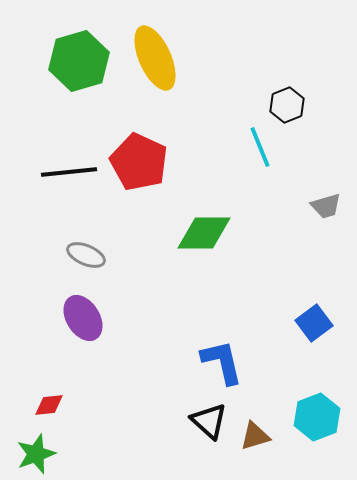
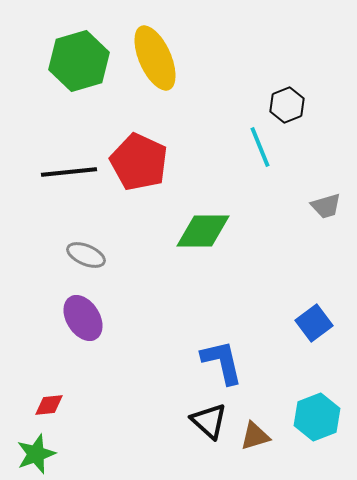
green diamond: moved 1 px left, 2 px up
